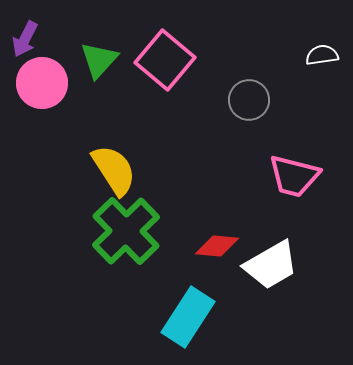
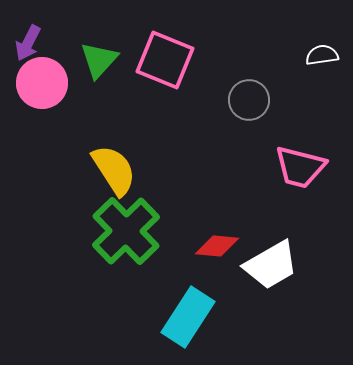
purple arrow: moved 3 px right, 4 px down
pink square: rotated 18 degrees counterclockwise
pink trapezoid: moved 6 px right, 9 px up
